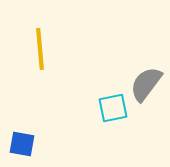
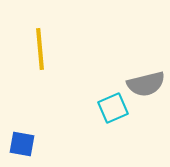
gray semicircle: rotated 141 degrees counterclockwise
cyan square: rotated 12 degrees counterclockwise
